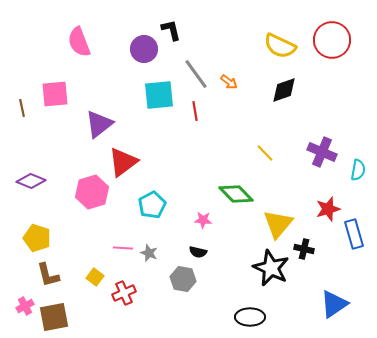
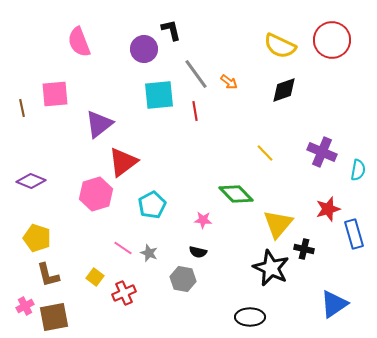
pink hexagon: moved 4 px right, 2 px down
pink line: rotated 30 degrees clockwise
